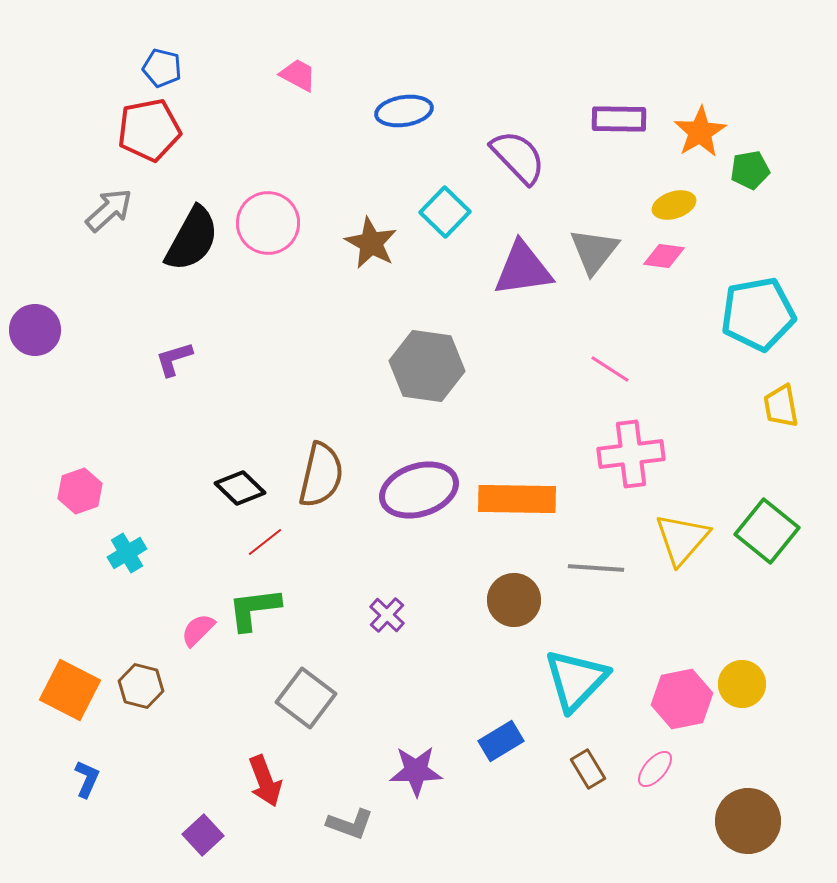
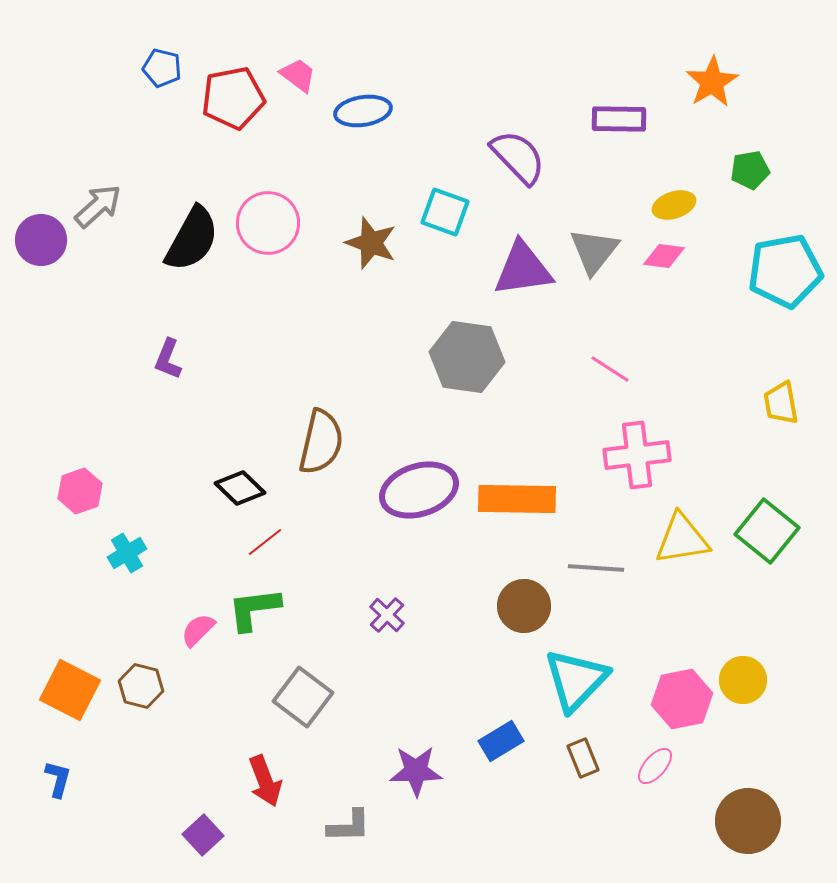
pink trapezoid at (298, 75): rotated 9 degrees clockwise
blue ellipse at (404, 111): moved 41 px left
red pentagon at (149, 130): moved 84 px right, 32 px up
orange star at (700, 132): moved 12 px right, 50 px up
gray arrow at (109, 210): moved 11 px left, 4 px up
cyan square at (445, 212): rotated 24 degrees counterclockwise
brown star at (371, 243): rotated 8 degrees counterclockwise
cyan pentagon at (758, 314): moved 27 px right, 43 px up
purple circle at (35, 330): moved 6 px right, 90 px up
purple L-shape at (174, 359): moved 6 px left; rotated 51 degrees counterclockwise
gray hexagon at (427, 366): moved 40 px right, 9 px up
yellow trapezoid at (781, 406): moved 3 px up
pink cross at (631, 454): moved 6 px right, 1 px down
brown semicircle at (321, 475): moved 33 px up
yellow triangle at (682, 539): rotated 40 degrees clockwise
brown circle at (514, 600): moved 10 px right, 6 px down
yellow circle at (742, 684): moved 1 px right, 4 px up
gray square at (306, 698): moved 3 px left, 1 px up
brown rectangle at (588, 769): moved 5 px left, 11 px up; rotated 9 degrees clockwise
pink ellipse at (655, 769): moved 3 px up
blue L-shape at (87, 779): moved 29 px left; rotated 9 degrees counterclockwise
gray L-shape at (350, 824): moved 1 px left, 2 px down; rotated 21 degrees counterclockwise
